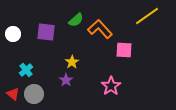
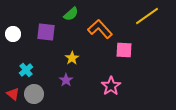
green semicircle: moved 5 px left, 6 px up
yellow star: moved 4 px up
